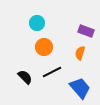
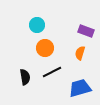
cyan circle: moved 2 px down
orange circle: moved 1 px right, 1 px down
black semicircle: rotated 35 degrees clockwise
blue trapezoid: rotated 65 degrees counterclockwise
